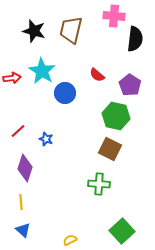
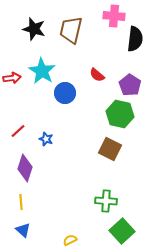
black star: moved 2 px up
green hexagon: moved 4 px right, 2 px up
green cross: moved 7 px right, 17 px down
